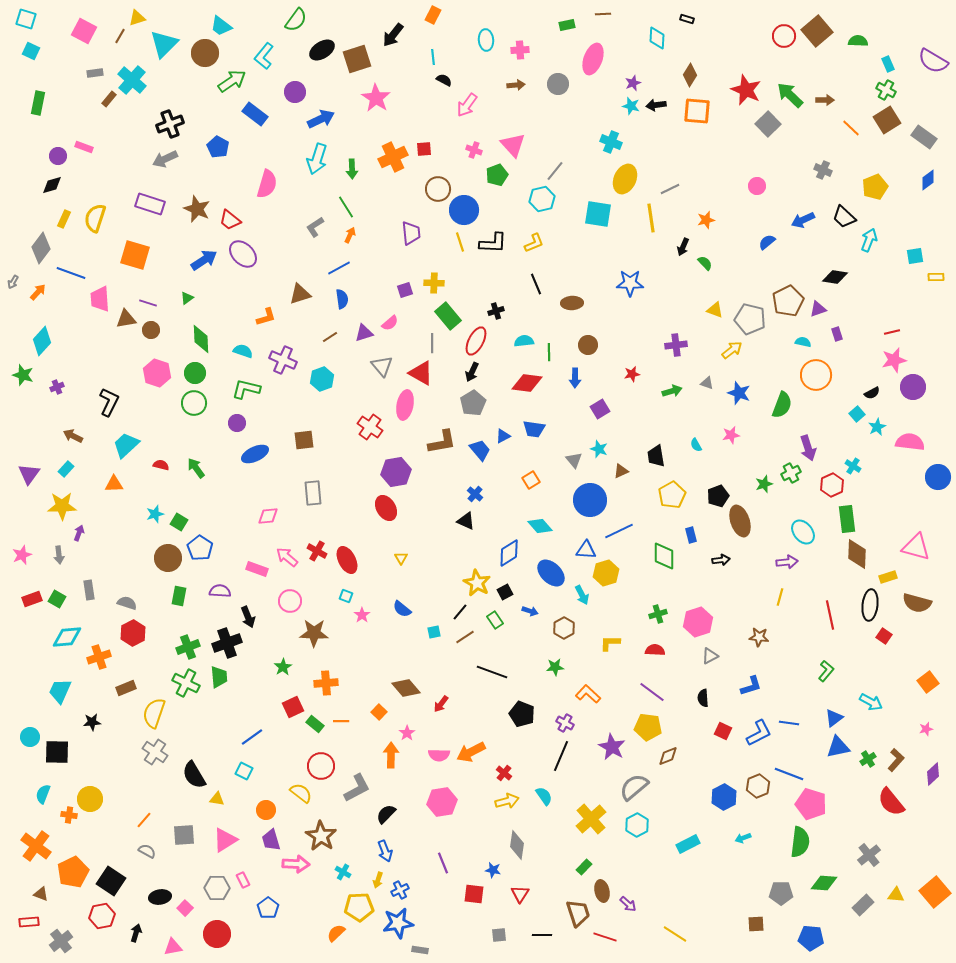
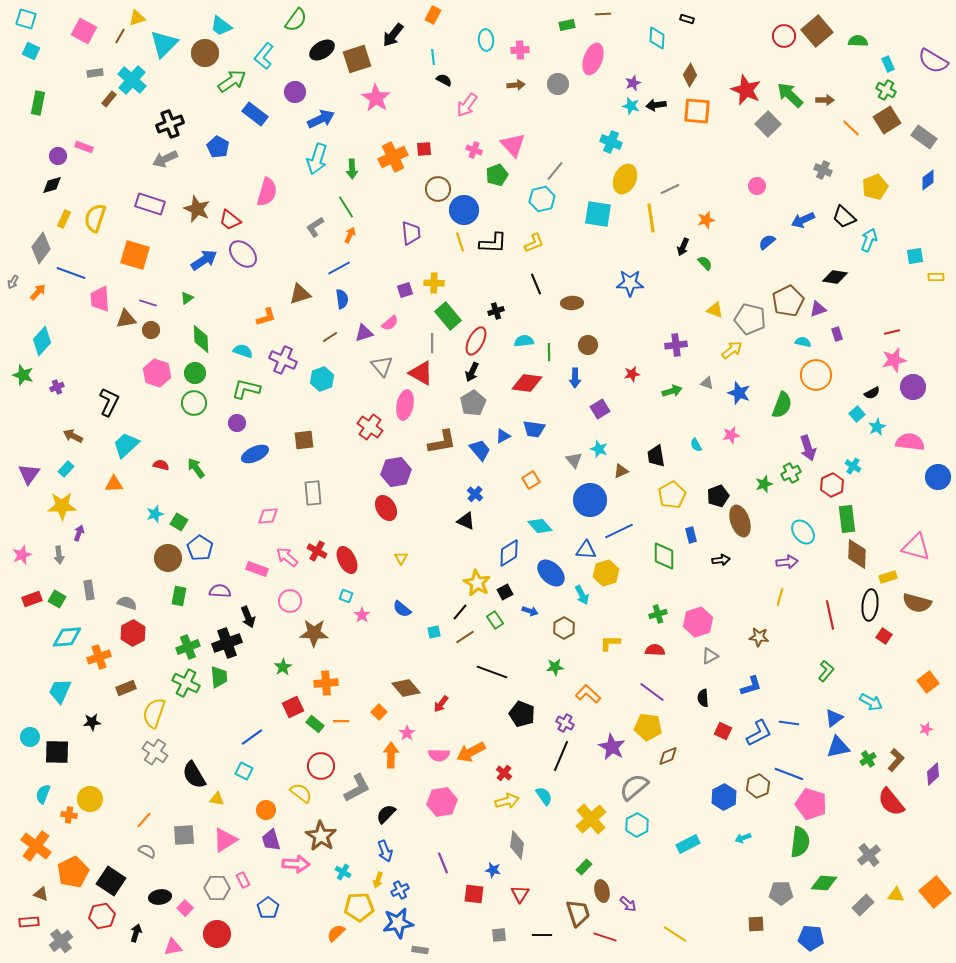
pink semicircle at (267, 184): moved 8 px down
